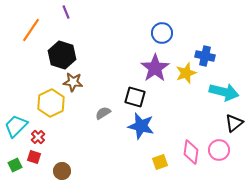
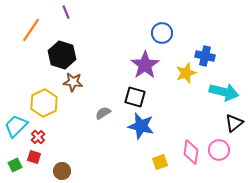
purple star: moved 10 px left, 3 px up
yellow hexagon: moved 7 px left
